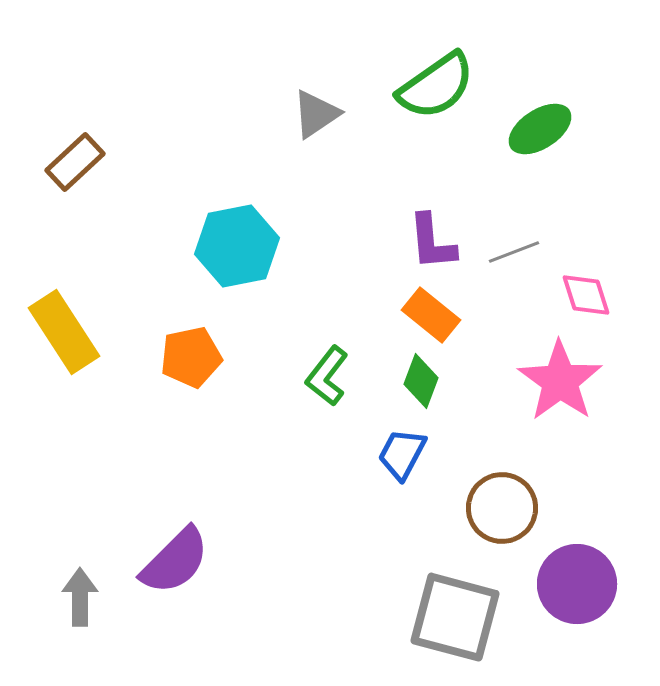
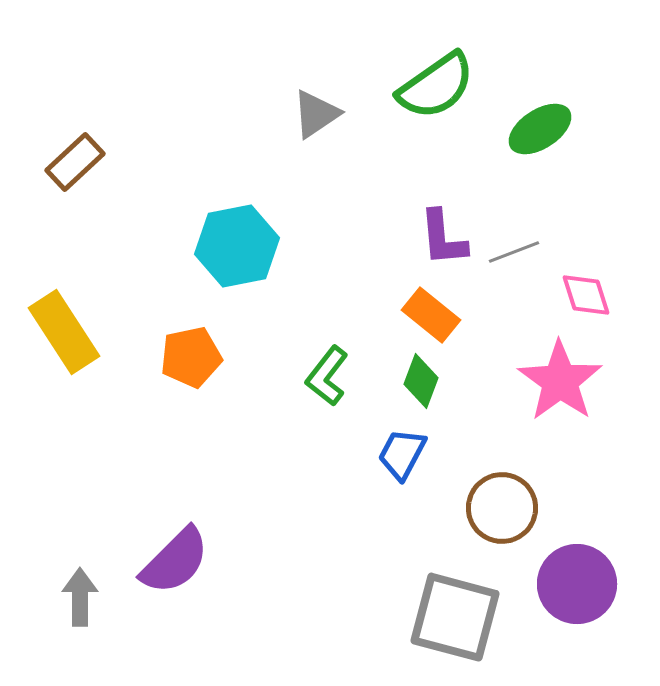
purple L-shape: moved 11 px right, 4 px up
